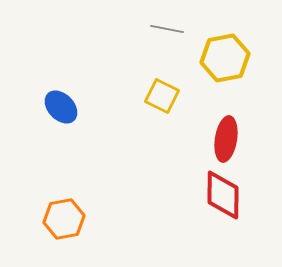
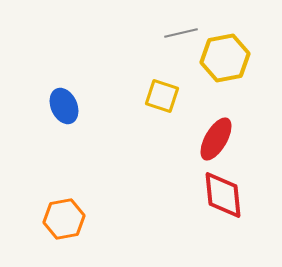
gray line: moved 14 px right, 4 px down; rotated 24 degrees counterclockwise
yellow square: rotated 8 degrees counterclockwise
blue ellipse: moved 3 px right, 1 px up; rotated 20 degrees clockwise
red ellipse: moved 10 px left; rotated 21 degrees clockwise
red diamond: rotated 6 degrees counterclockwise
